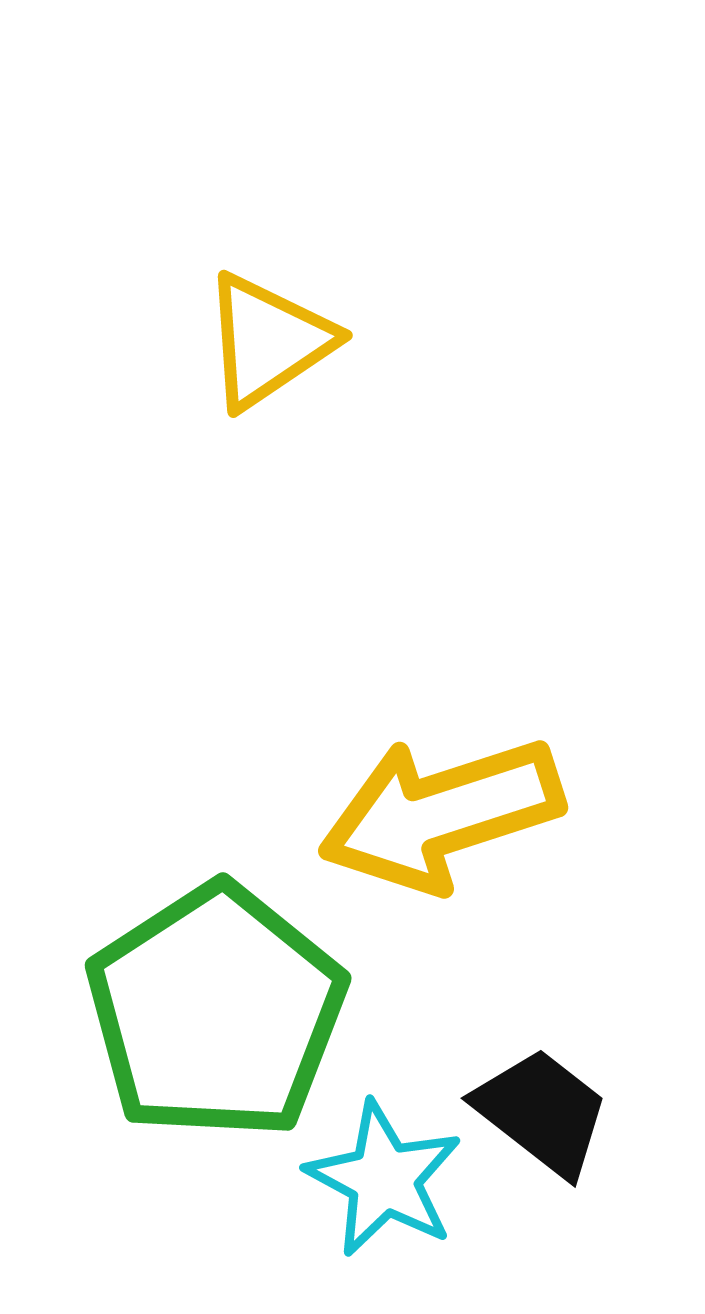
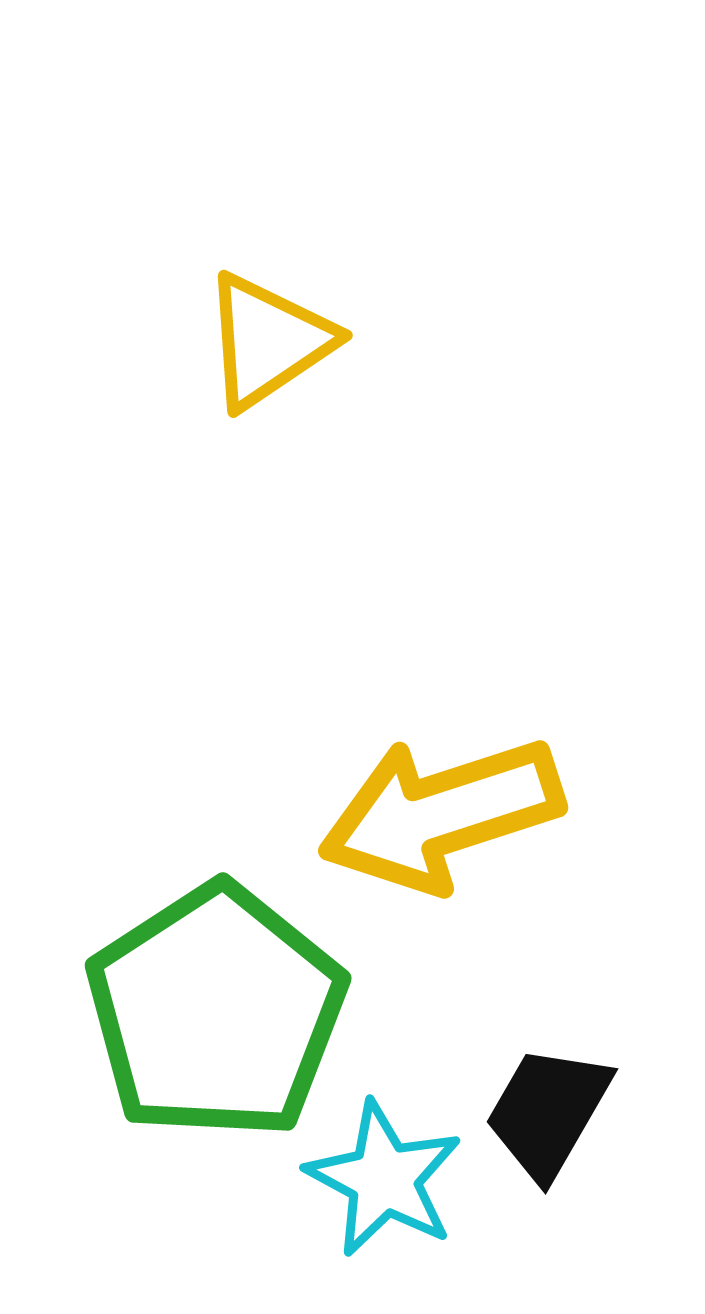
black trapezoid: moved 6 px right; rotated 98 degrees counterclockwise
